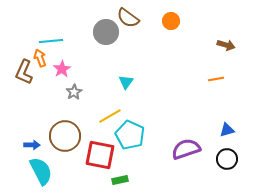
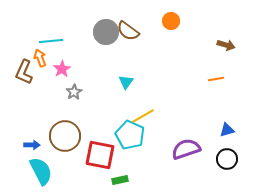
brown semicircle: moved 13 px down
yellow line: moved 33 px right
